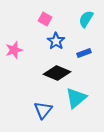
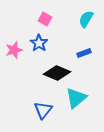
blue star: moved 17 px left, 2 px down
